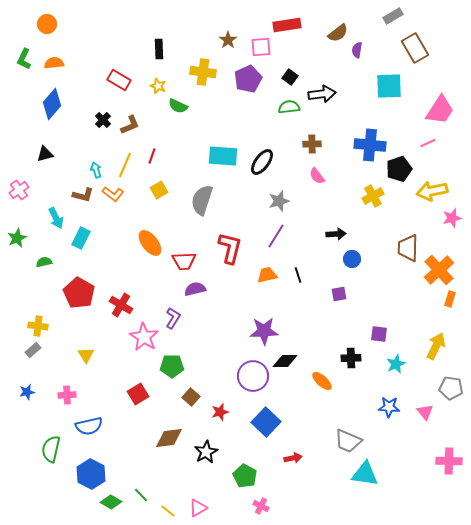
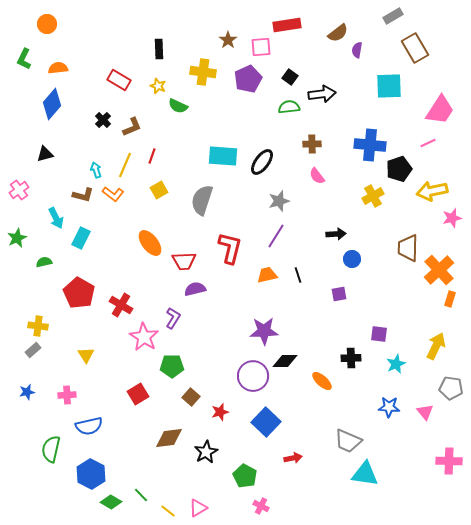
orange semicircle at (54, 63): moved 4 px right, 5 px down
brown L-shape at (130, 125): moved 2 px right, 2 px down
